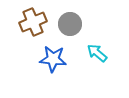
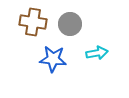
brown cross: rotated 32 degrees clockwise
cyan arrow: rotated 130 degrees clockwise
